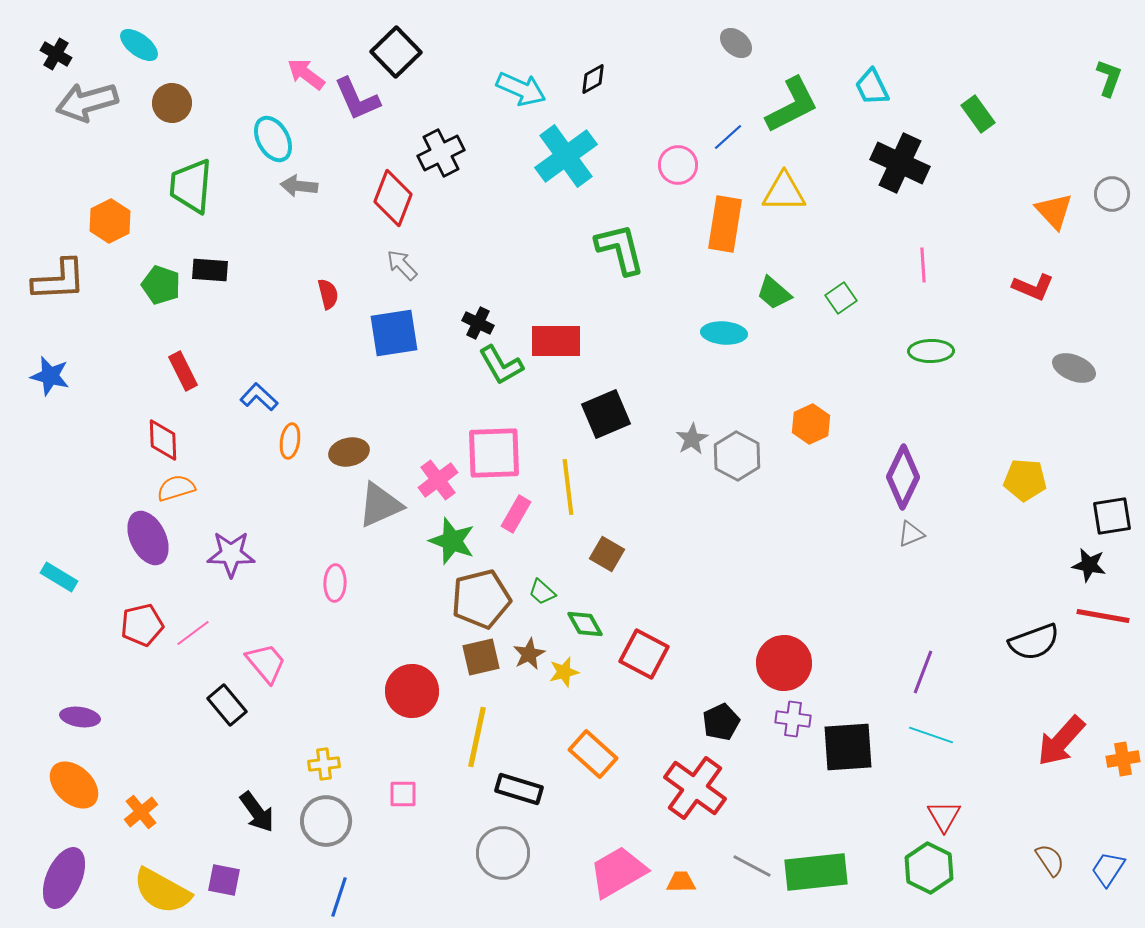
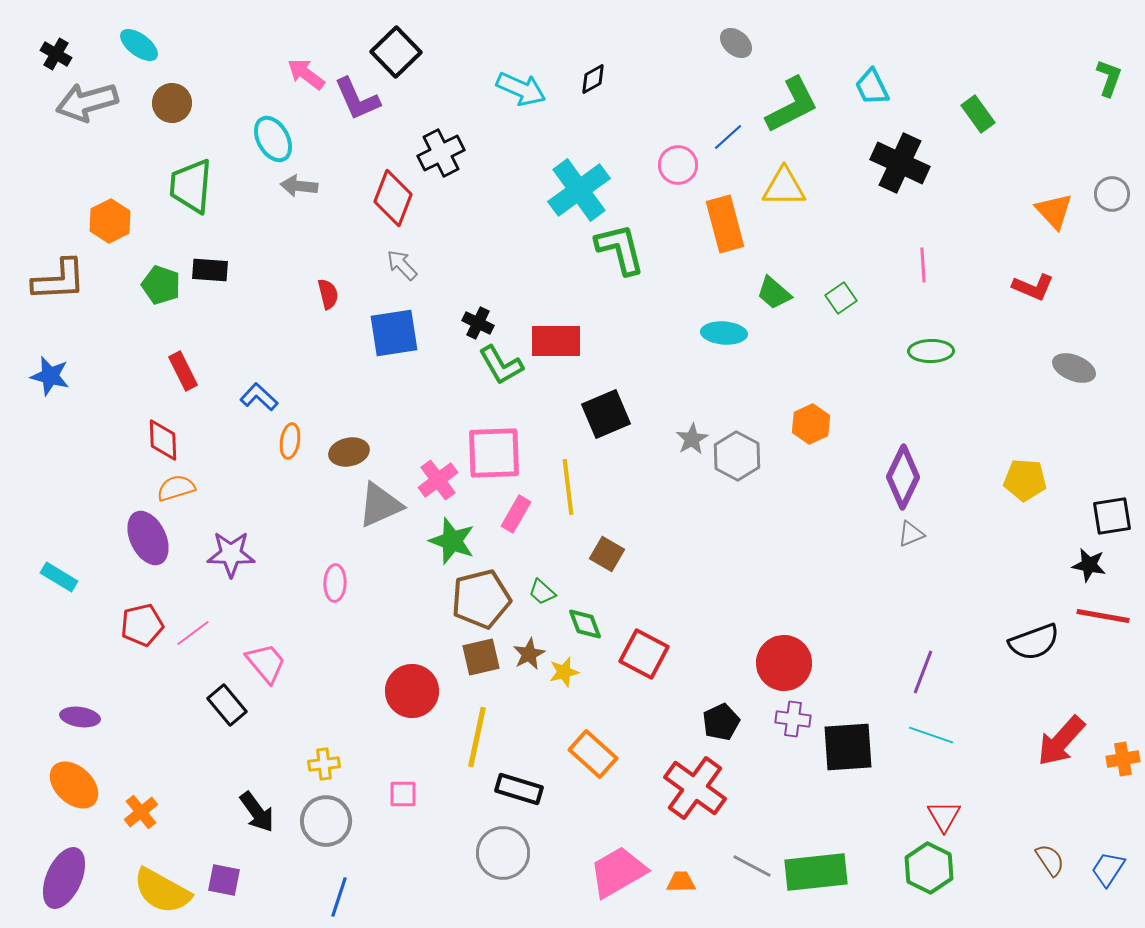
cyan cross at (566, 156): moved 13 px right, 34 px down
yellow triangle at (784, 192): moved 5 px up
orange rectangle at (725, 224): rotated 24 degrees counterclockwise
green diamond at (585, 624): rotated 9 degrees clockwise
